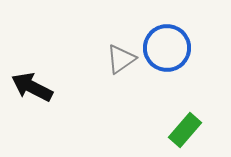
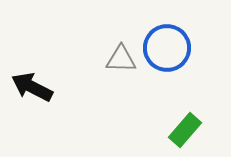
gray triangle: rotated 36 degrees clockwise
